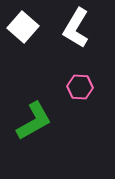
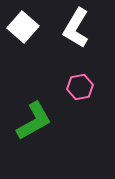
pink hexagon: rotated 15 degrees counterclockwise
